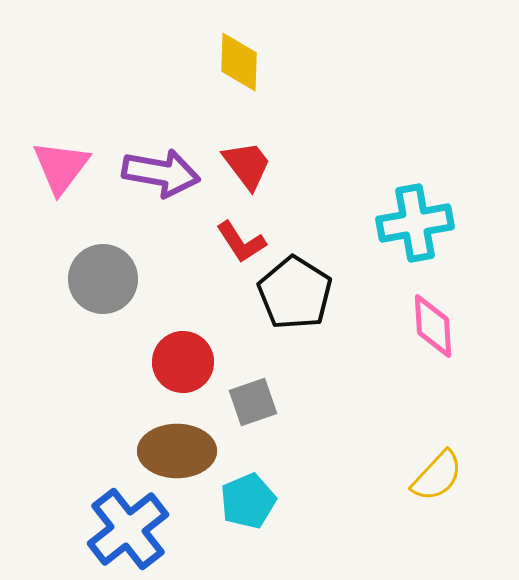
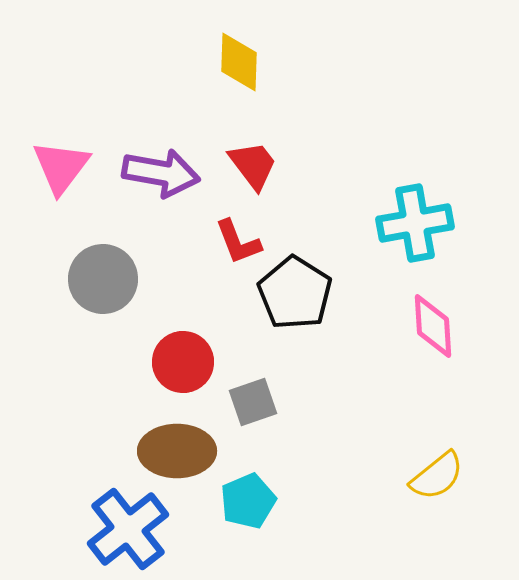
red trapezoid: moved 6 px right
red L-shape: moved 3 px left; rotated 12 degrees clockwise
yellow semicircle: rotated 8 degrees clockwise
